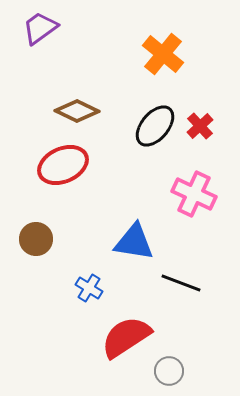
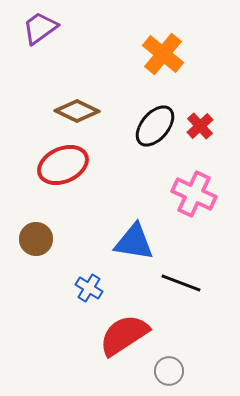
red semicircle: moved 2 px left, 2 px up
